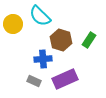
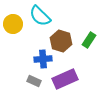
brown hexagon: moved 1 px down
